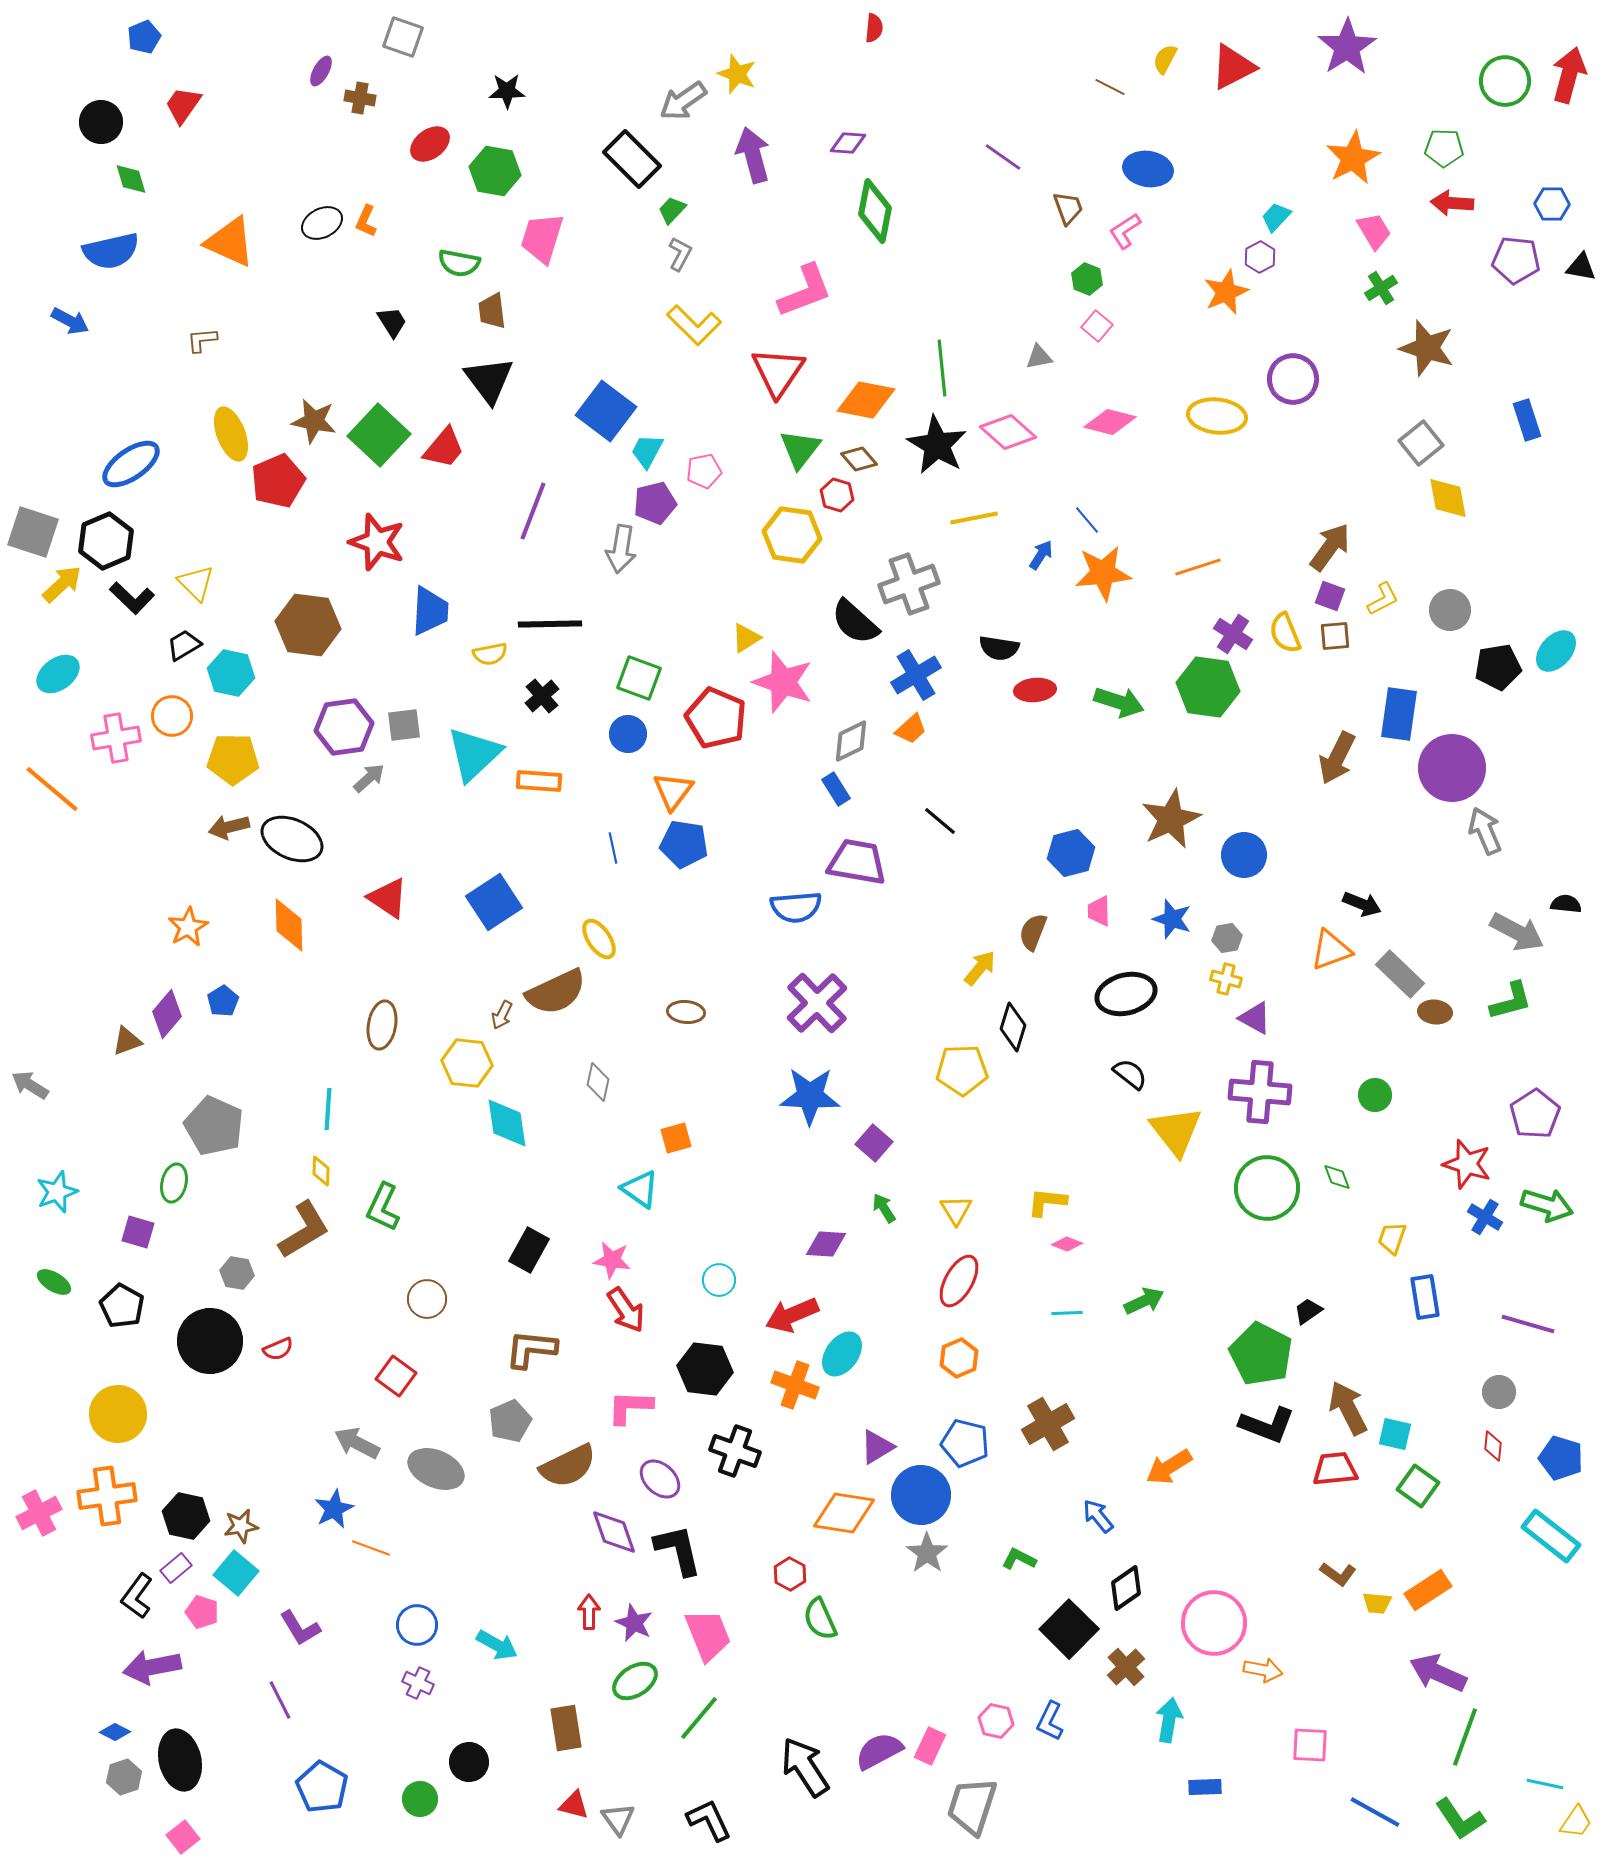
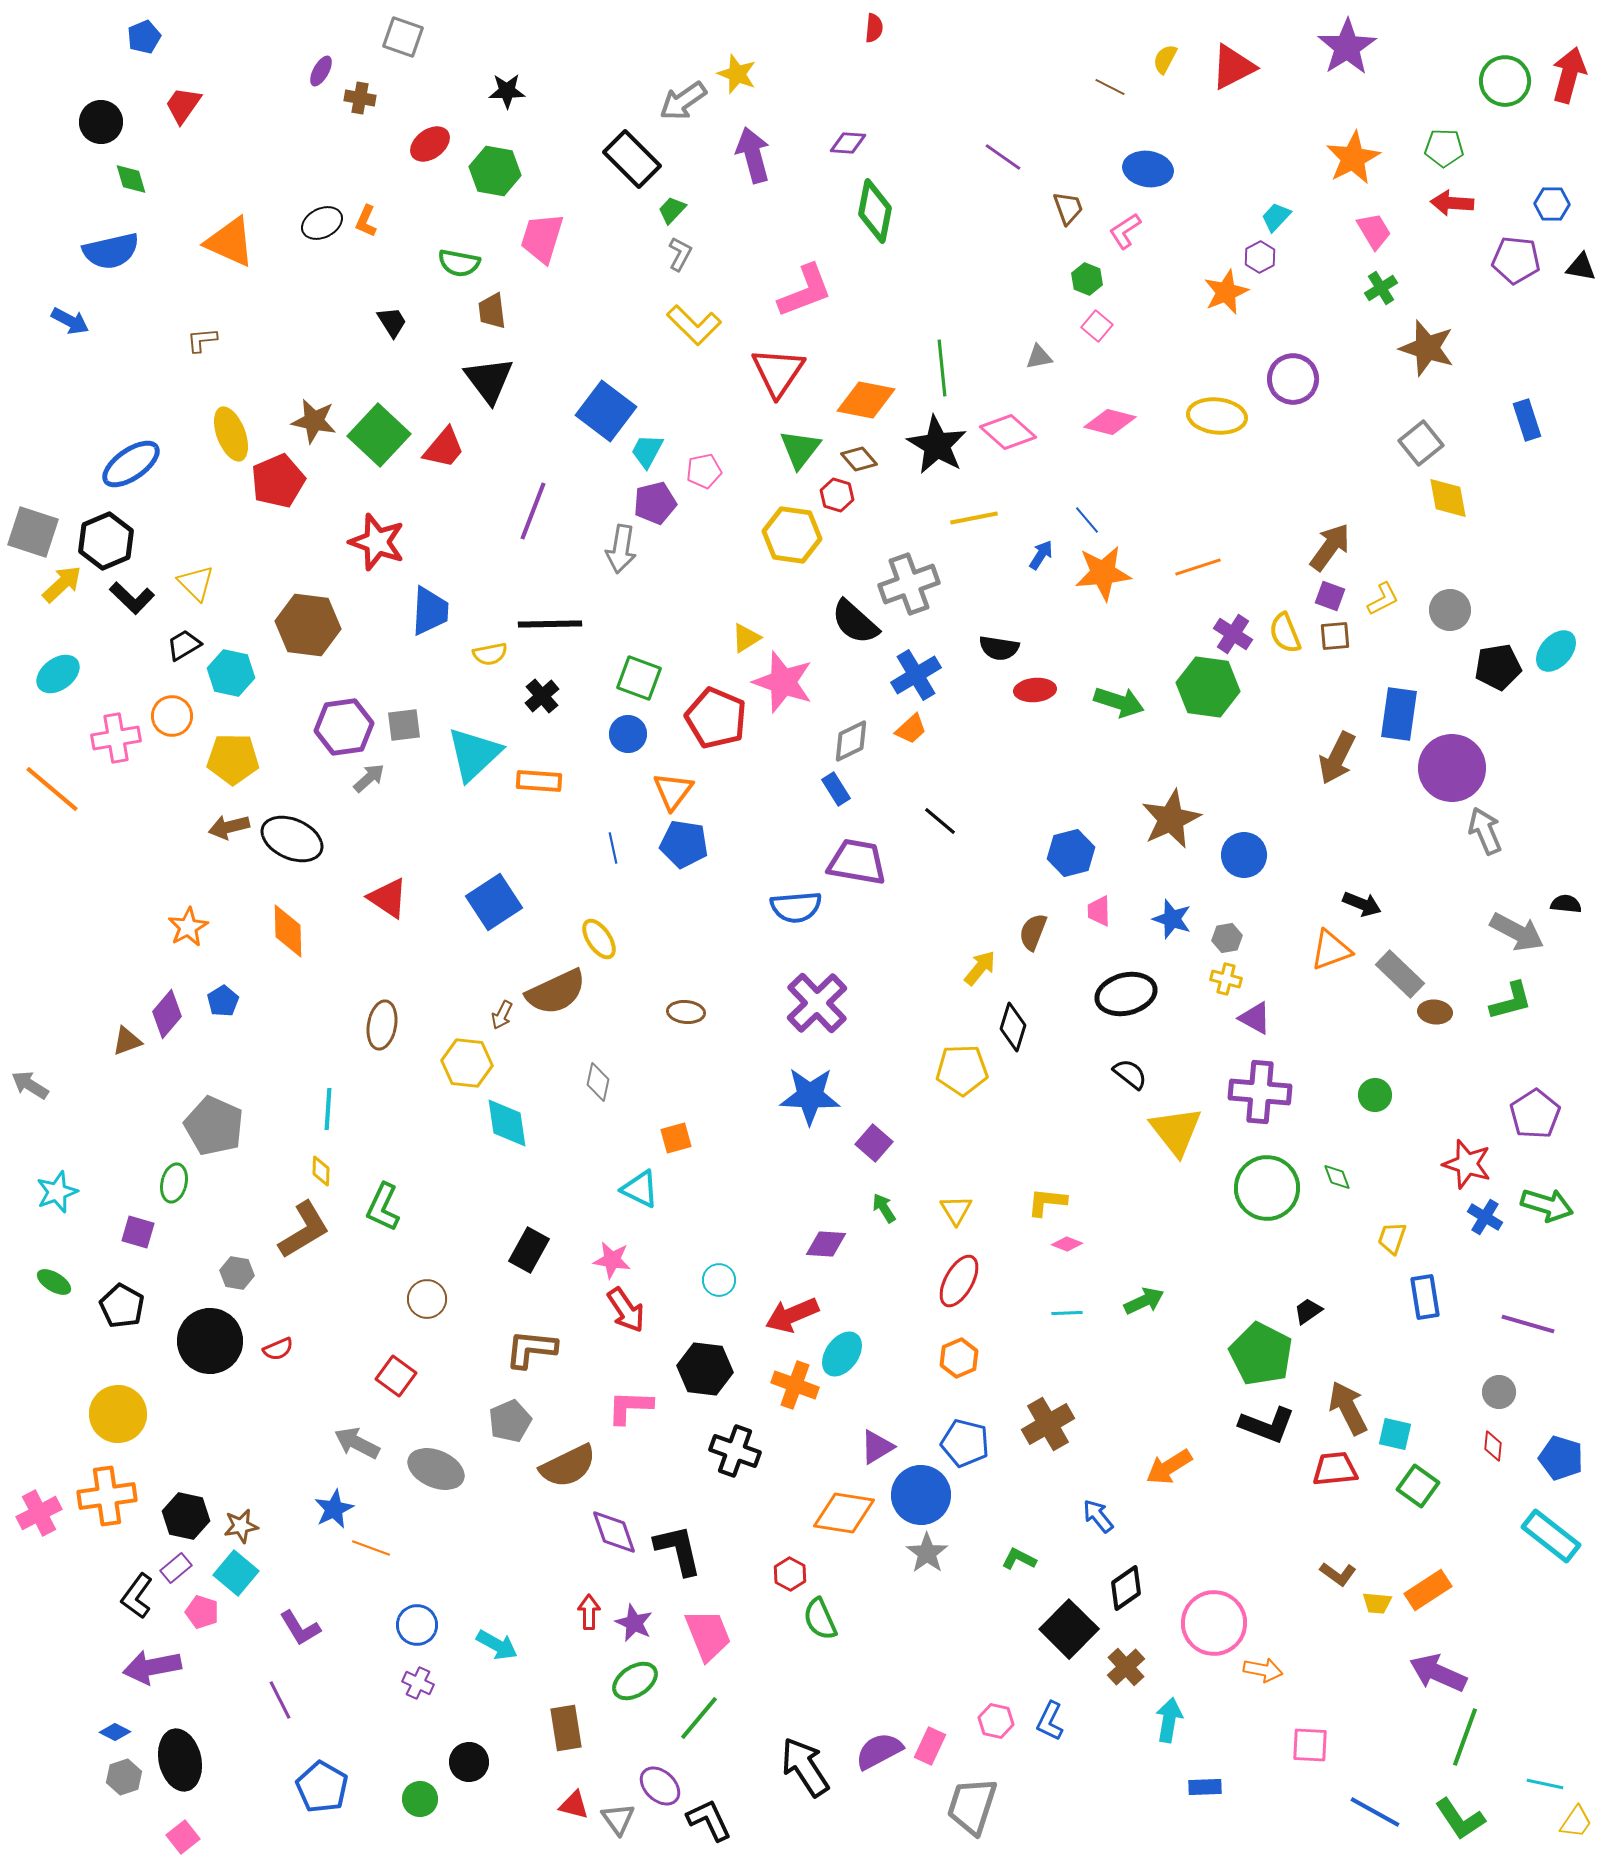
orange diamond at (289, 925): moved 1 px left, 6 px down
cyan triangle at (640, 1189): rotated 9 degrees counterclockwise
purple ellipse at (660, 1479): moved 307 px down
